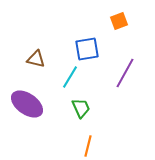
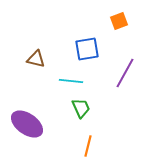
cyan line: moved 1 px right, 4 px down; rotated 65 degrees clockwise
purple ellipse: moved 20 px down
